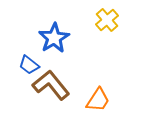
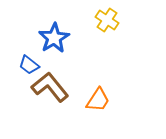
yellow cross: rotated 15 degrees counterclockwise
brown L-shape: moved 1 px left, 2 px down
